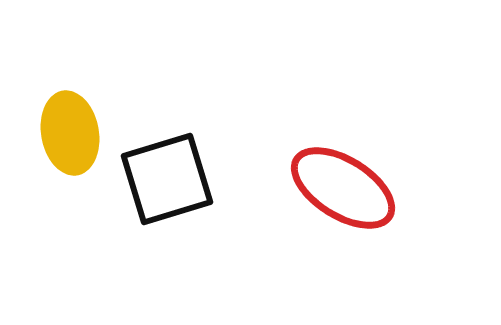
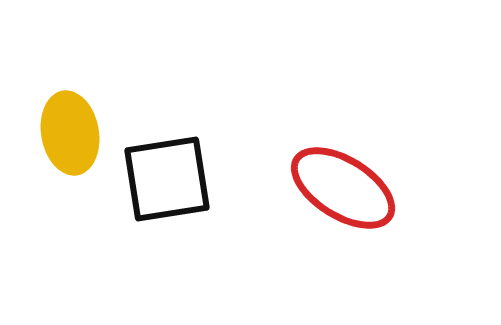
black square: rotated 8 degrees clockwise
